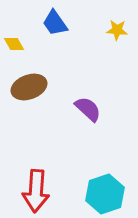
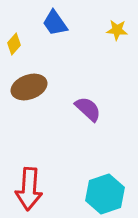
yellow diamond: rotated 70 degrees clockwise
red arrow: moved 7 px left, 2 px up
